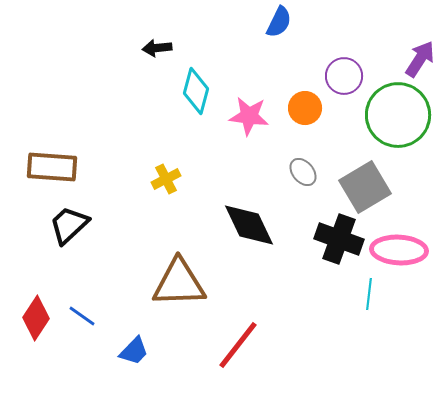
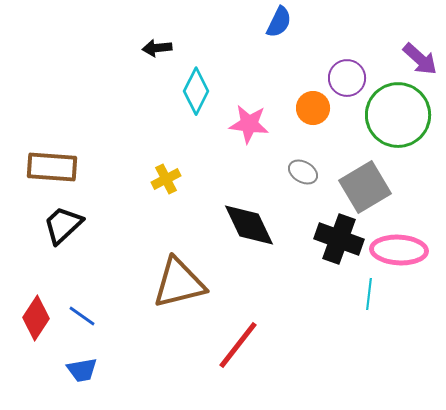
purple arrow: rotated 99 degrees clockwise
purple circle: moved 3 px right, 2 px down
cyan diamond: rotated 12 degrees clockwise
orange circle: moved 8 px right
pink star: moved 8 px down
gray ellipse: rotated 20 degrees counterclockwise
black trapezoid: moved 6 px left
brown triangle: rotated 12 degrees counterclockwise
blue trapezoid: moved 52 px left, 19 px down; rotated 36 degrees clockwise
